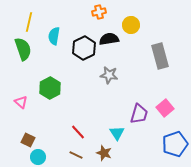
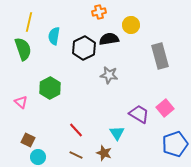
purple trapezoid: rotated 75 degrees counterclockwise
red line: moved 2 px left, 2 px up
